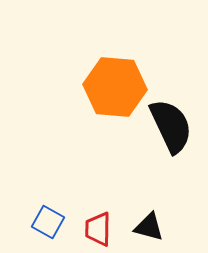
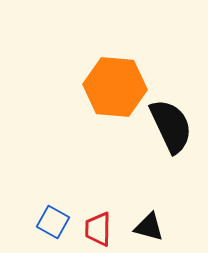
blue square: moved 5 px right
